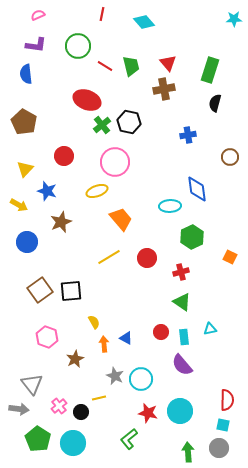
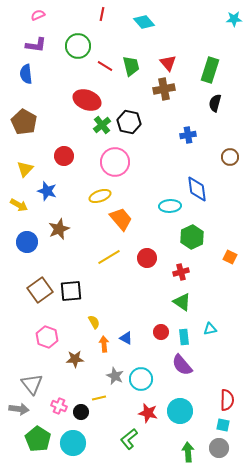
yellow ellipse at (97, 191): moved 3 px right, 5 px down
brown star at (61, 222): moved 2 px left, 7 px down
brown star at (75, 359): rotated 24 degrees clockwise
pink cross at (59, 406): rotated 28 degrees counterclockwise
